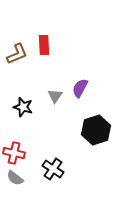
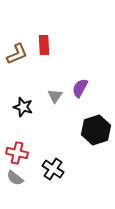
red cross: moved 3 px right
